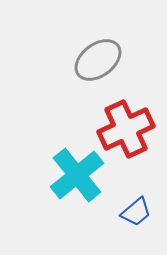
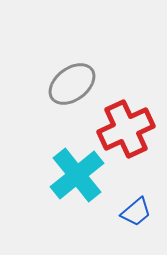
gray ellipse: moved 26 px left, 24 px down
